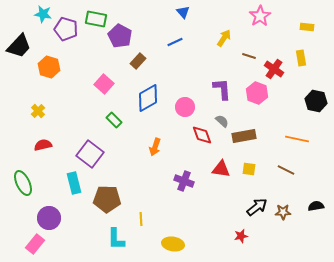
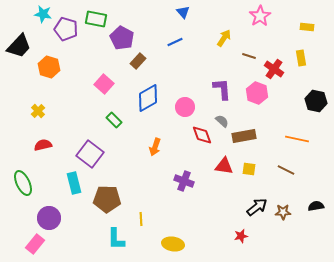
purple pentagon at (120, 36): moved 2 px right, 2 px down
red triangle at (221, 169): moved 3 px right, 3 px up
